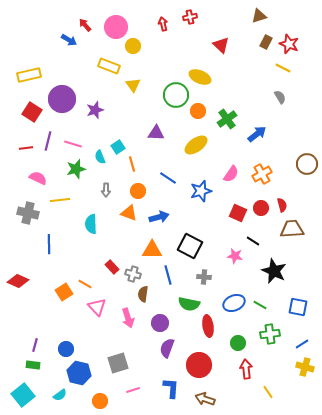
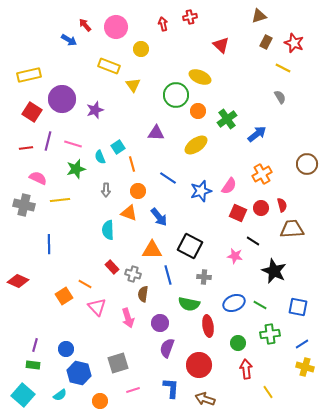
red star at (289, 44): moved 5 px right, 1 px up
yellow circle at (133, 46): moved 8 px right, 3 px down
pink semicircle at (231, 174): moved 2 px left, 12 px down
gray cross at (28, 213): moved 4 px left, 8 px up
blue arrow at (159, 217): rotated 66 degrees clockwise
cyan semicircle at (91, 224): moved 17 px right, 6 px down
orange square at (64, 292): moved 4 px down
cyan square at (23, 395): rotated 10 degrees counterclockwise
